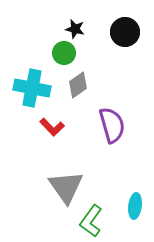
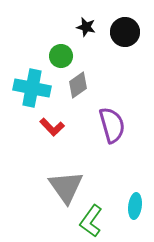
black star: moved 11 px right, 2 px up
green circle: moved 3 px left, 3 px down
